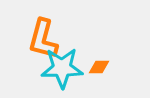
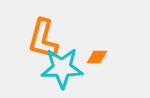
orange diamond: moved 2 px left, 10 px up
